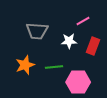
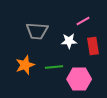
red rectangle: rotated 30 degrees counterclockwise
pink hexagon: moved 1 px right, 3 px up
